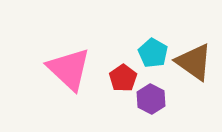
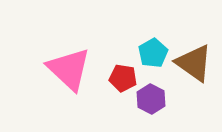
cyan pentagon: rotated 12 degrees clockwise
brown triangle: moved 1 px down
red pentagon: rotated 28 degrees counterclockwise
